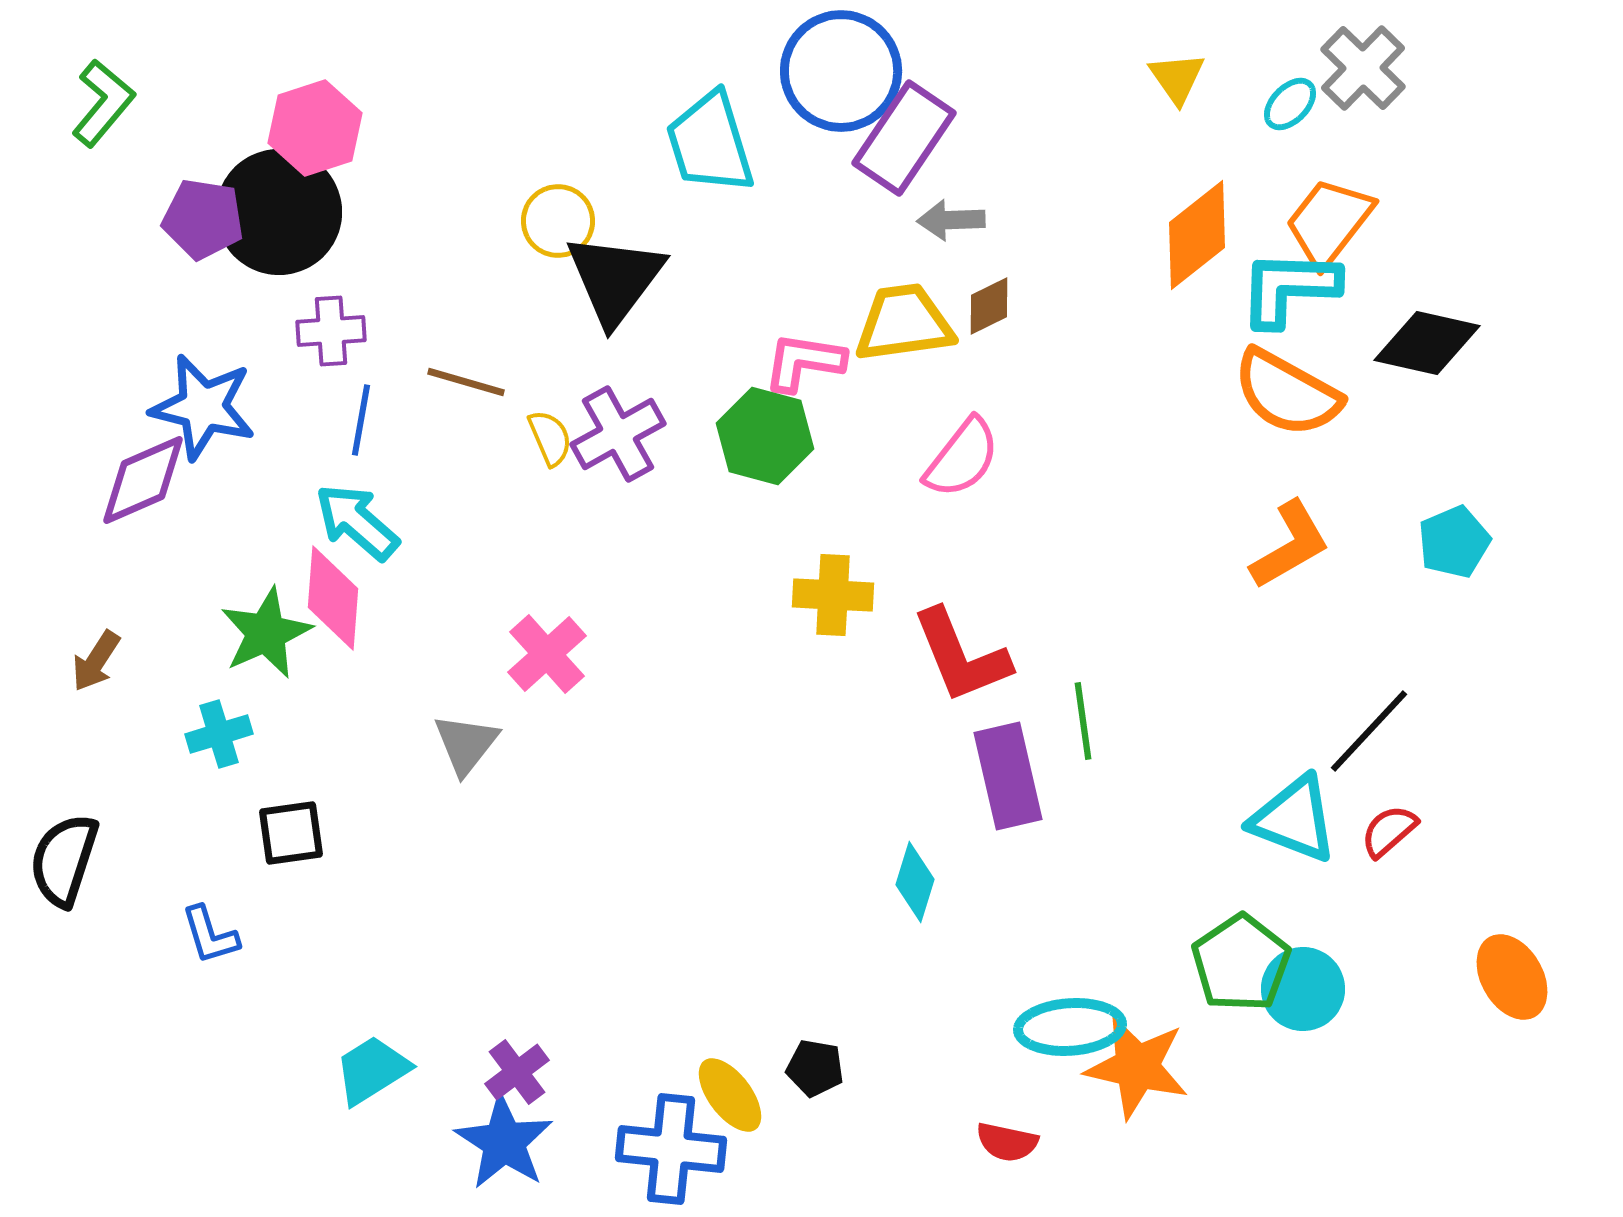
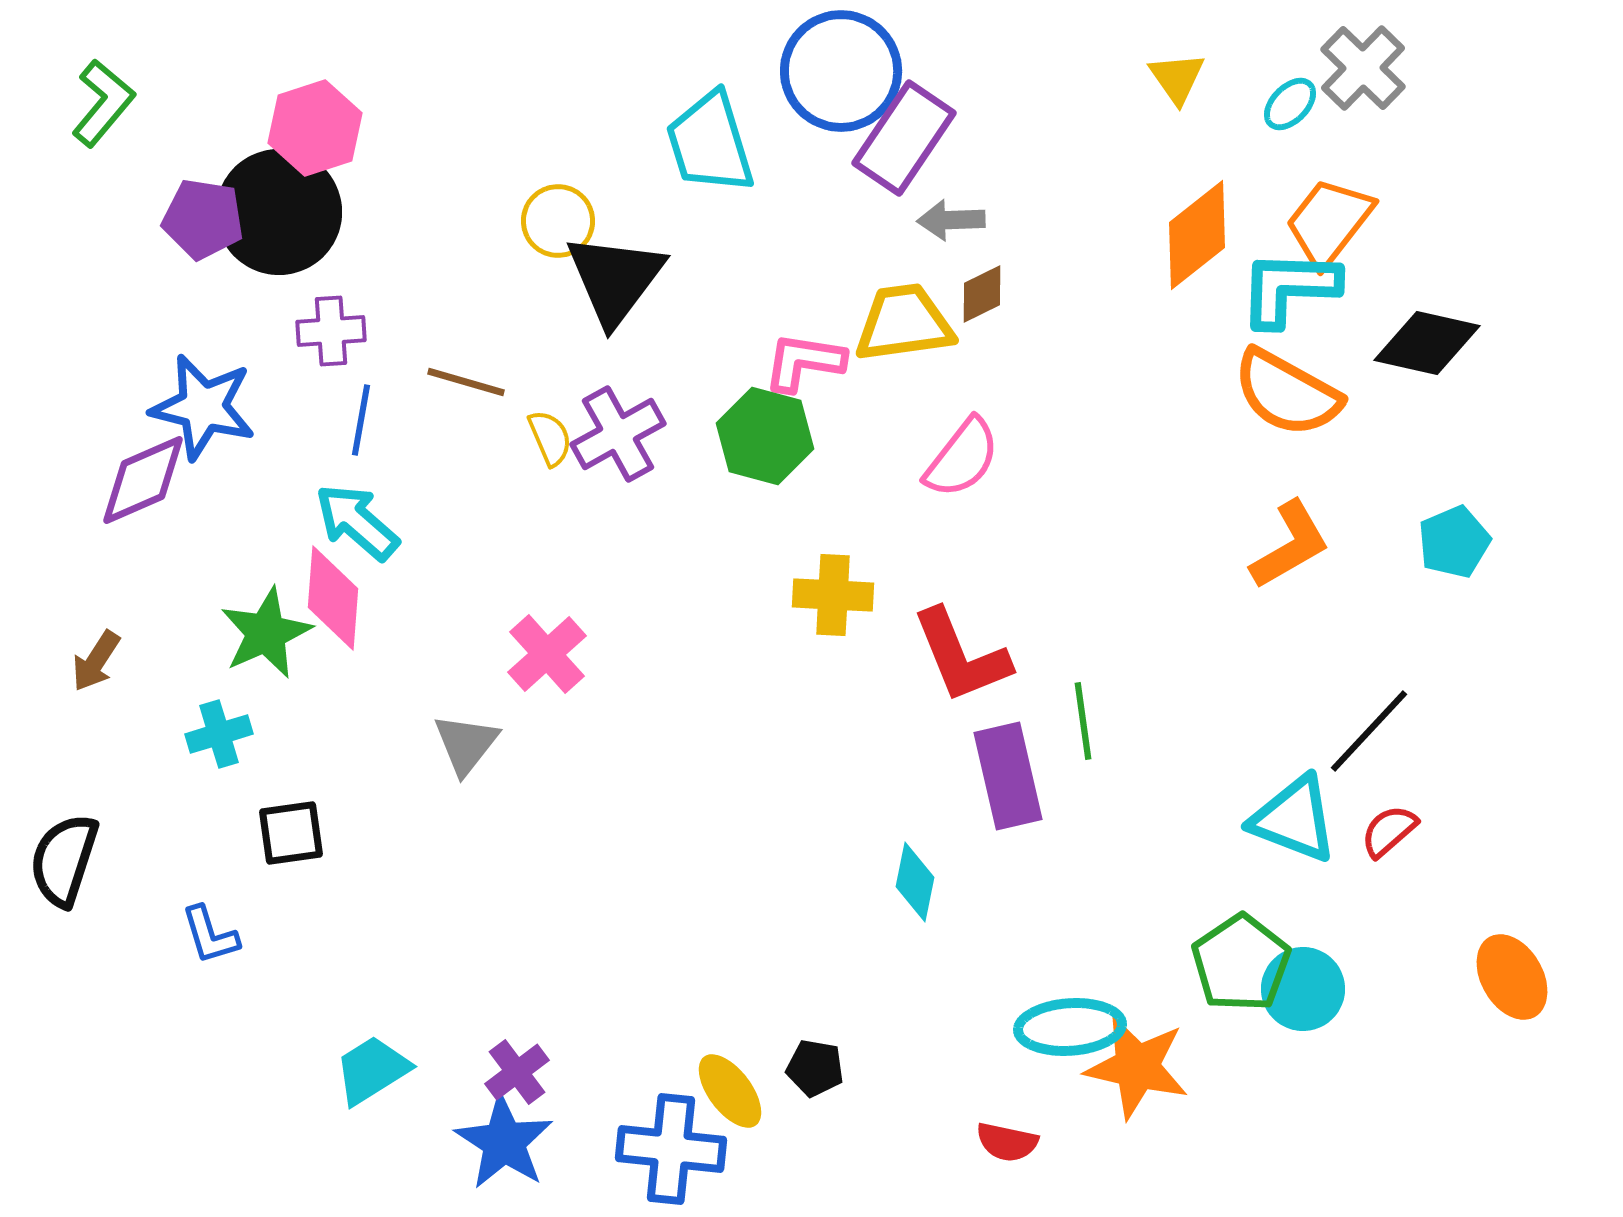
brown diamond at (989, 306): moved 7 px left, 12 px up
cyan diamond at (915, 882): rotated 6 degrees counterclockwise
yellow ellipse at (730, 1095): moved 4 px up
